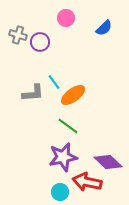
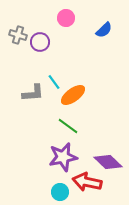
blue semicircle: moved 2 px down
